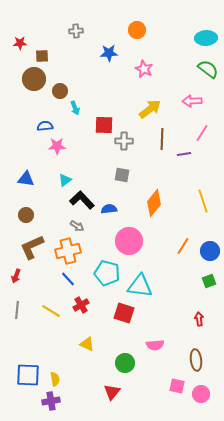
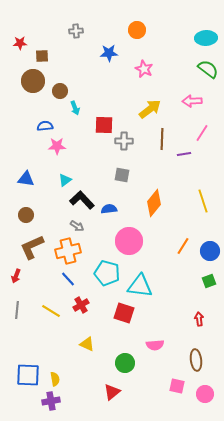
brown circle at (34, 79): moved 1 px left, 2 px down
red triangle at (112, 392): rotated 12 degrees clockwise
pink circle at (201, 394): moved 4 px right
